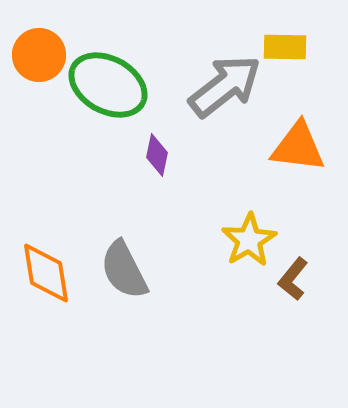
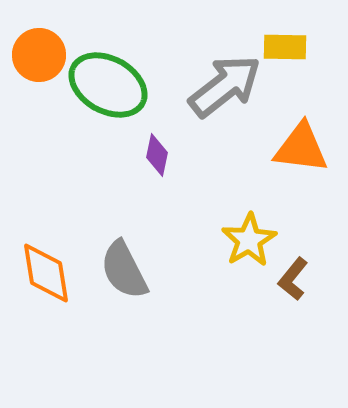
orange triangle: moved 3 px right, 1 px down
